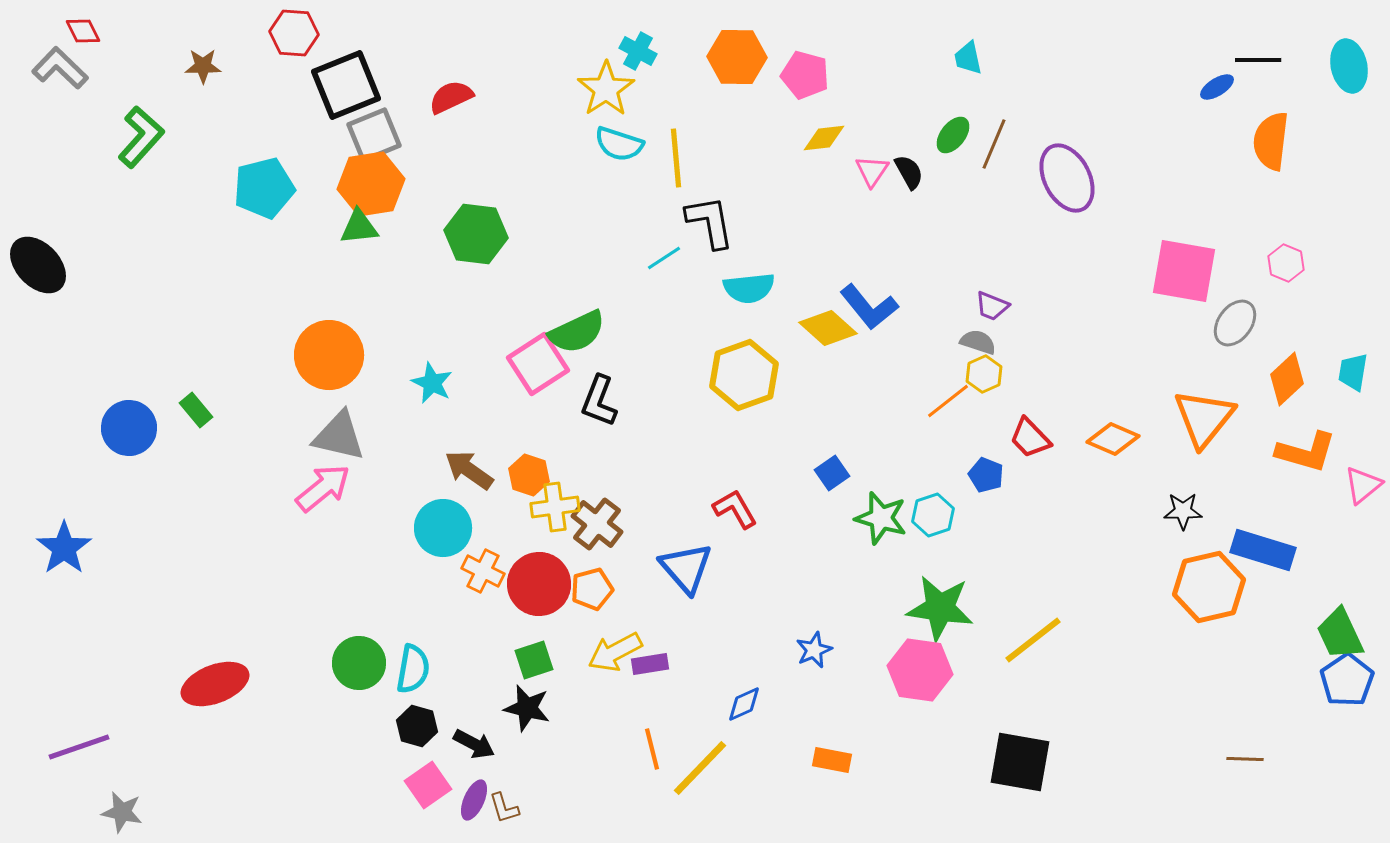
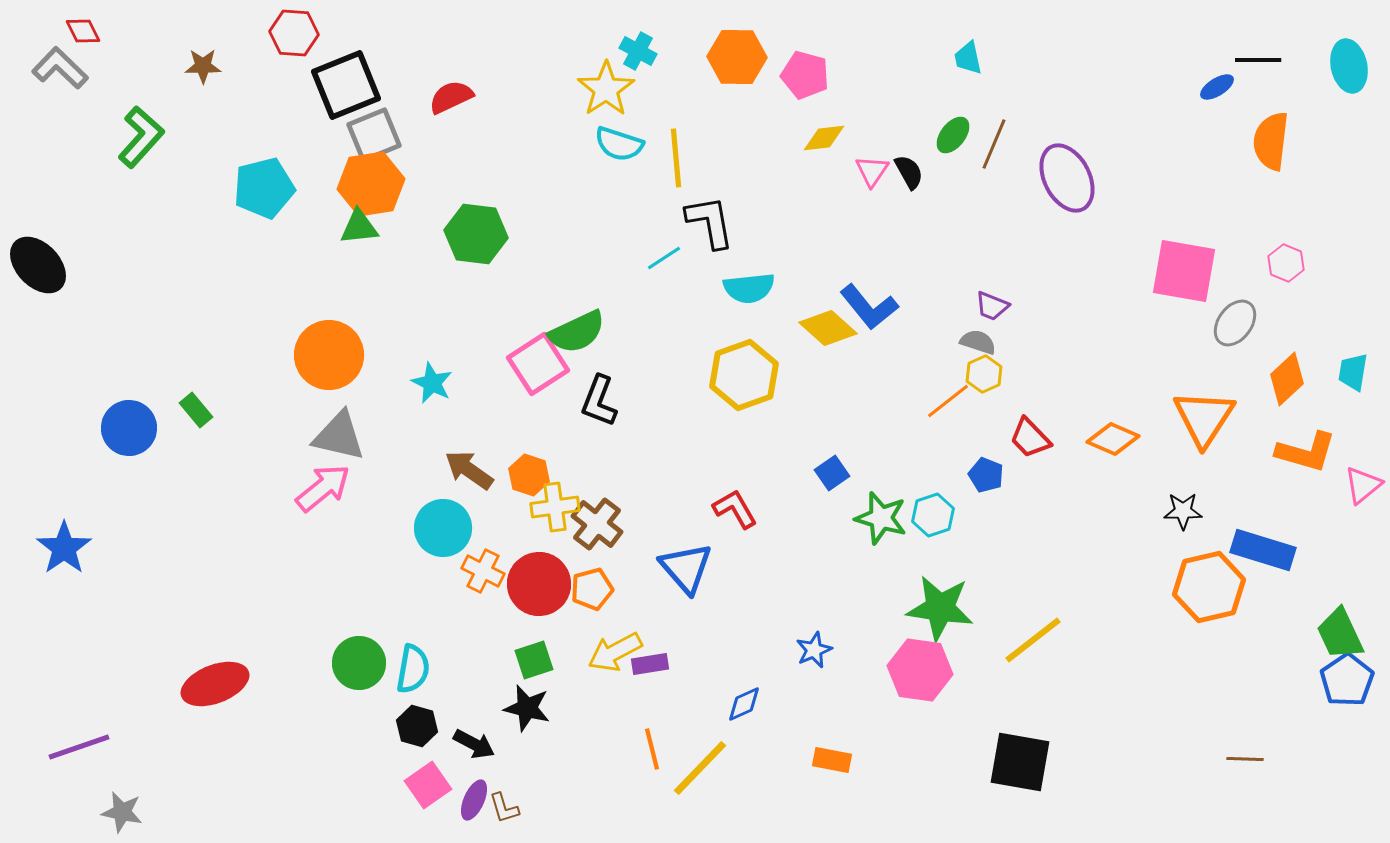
orange triangle at (1204, 418): rotated 6 degrees counterclockwise
